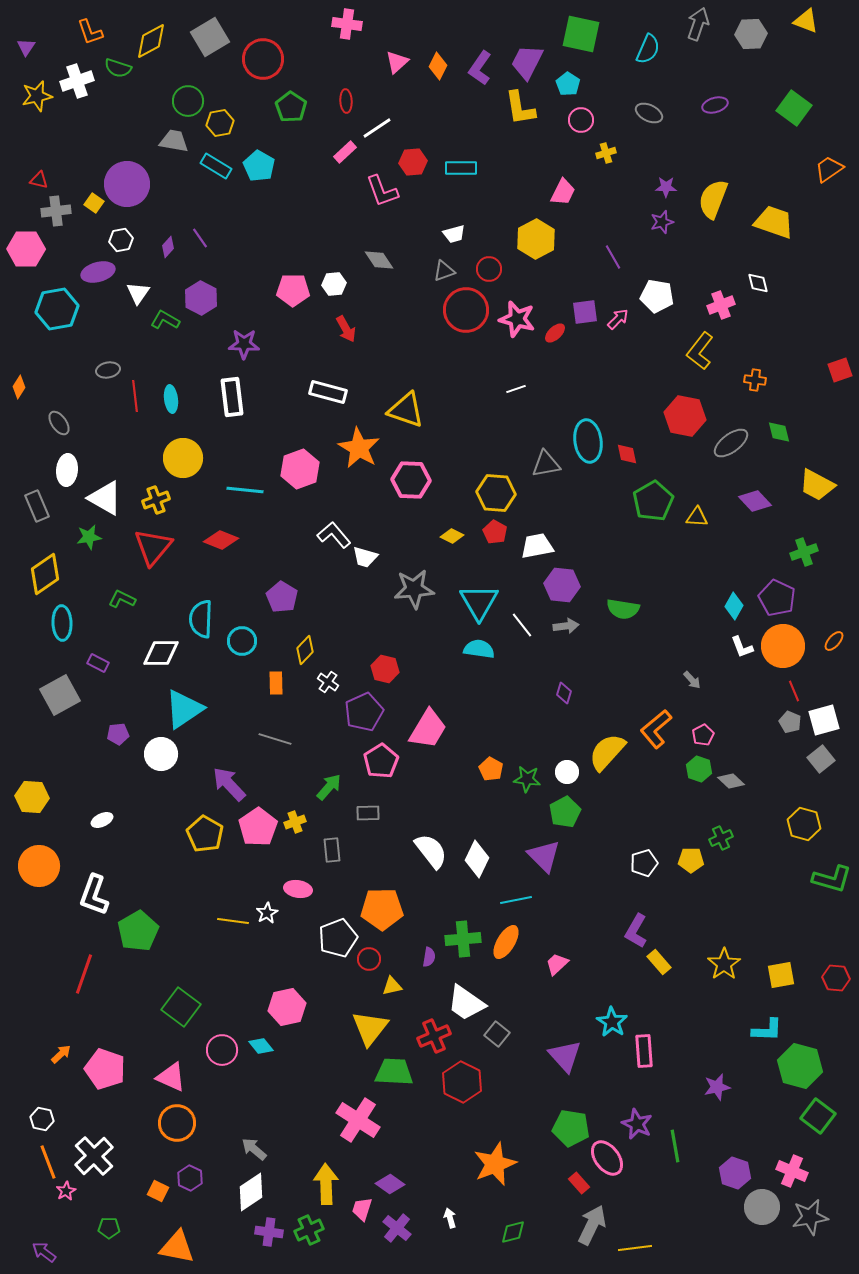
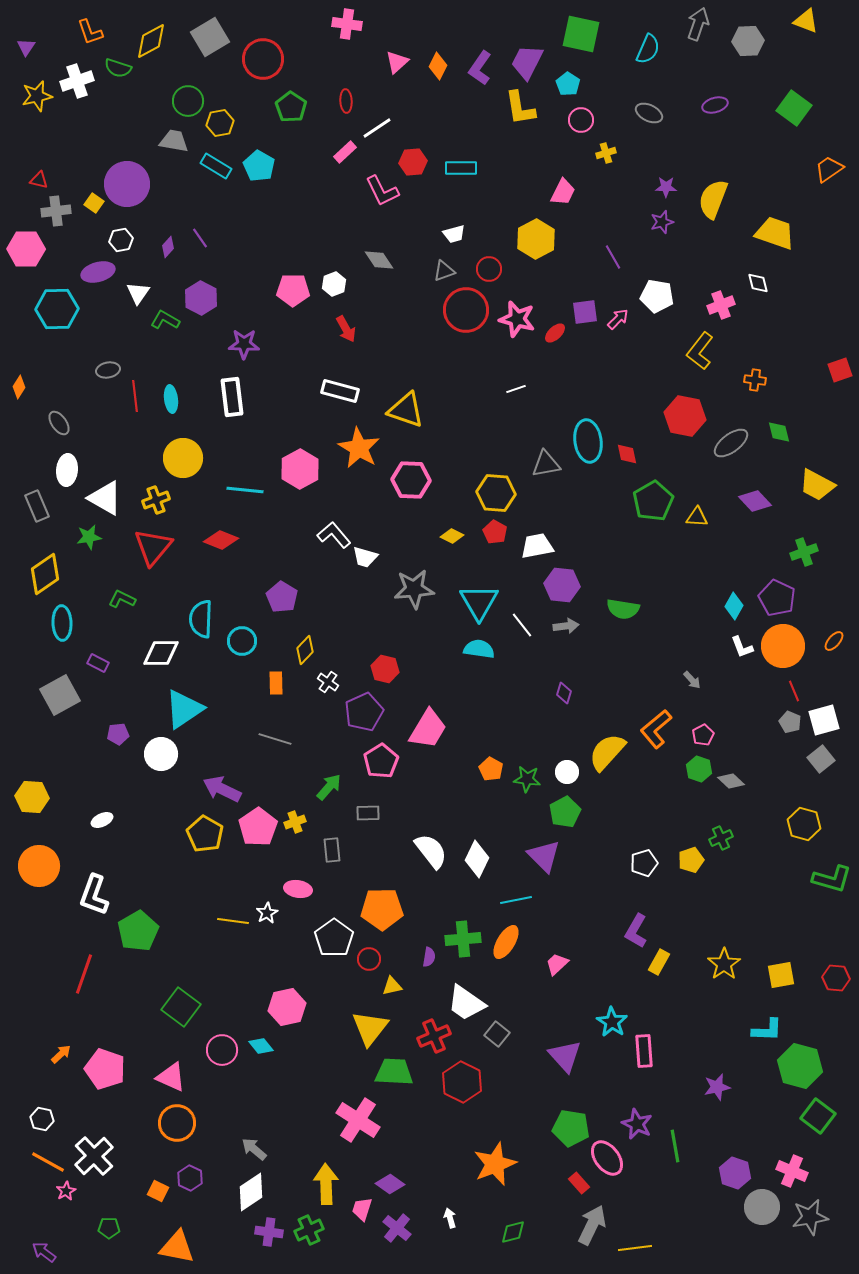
gray hexagon at (751, 34): moved 3 px left, 7 px down
pink L-shape at (382, 191): rotated 6 degrees counterclockwise
yellow trapezoid at (774, 222): moved 1 px right, 11 px down
white hexagon at (334, 284): rotated 15 degrees counterclockwise
cyan hexagon at (57, 309): rotated 9 degrees clockwise
white rectangle at (328, 392): moved 12 px right, 1 px up
pink hexagon at (300, 469): rotated 9 degrees counterclockwise
purple arrow at (229, 784): moved 7 px left, 5 px down; rotated 21 degrees counterclockwise
yellow pentagon at (691, 860): rotated 20 degrees counterclockwise
white pentagon at (338, 938): moved 4 px left; rotated 15 degrees counterclockwise
yellow rectangle at (659, 962): rotated 70 degrees clockwise
orange line at (48, 1162): rotated 40 degrees counterclockwise
